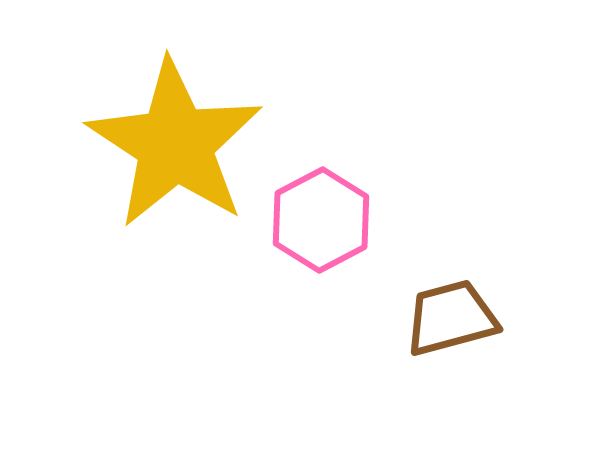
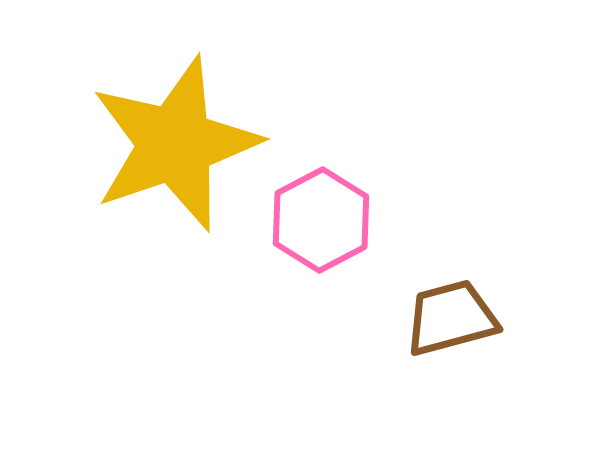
yellow star: rotated 20 degrees clockwise
